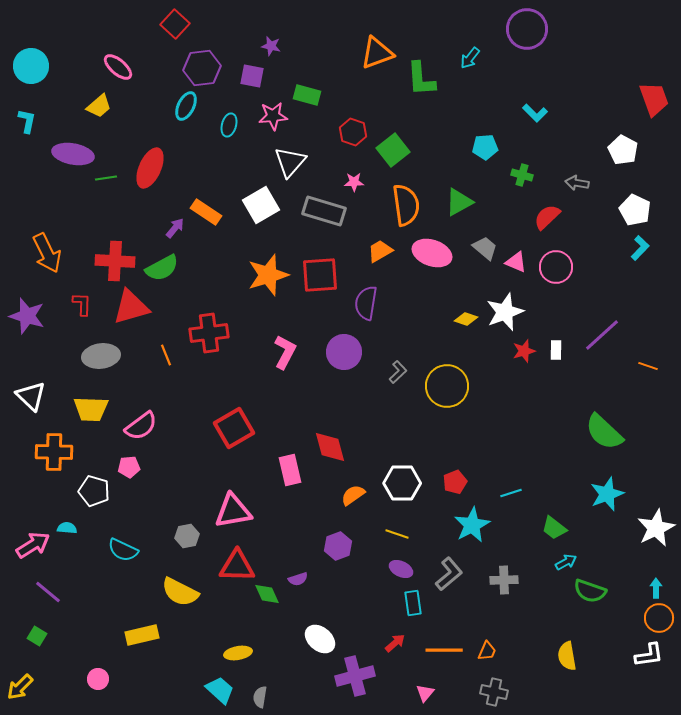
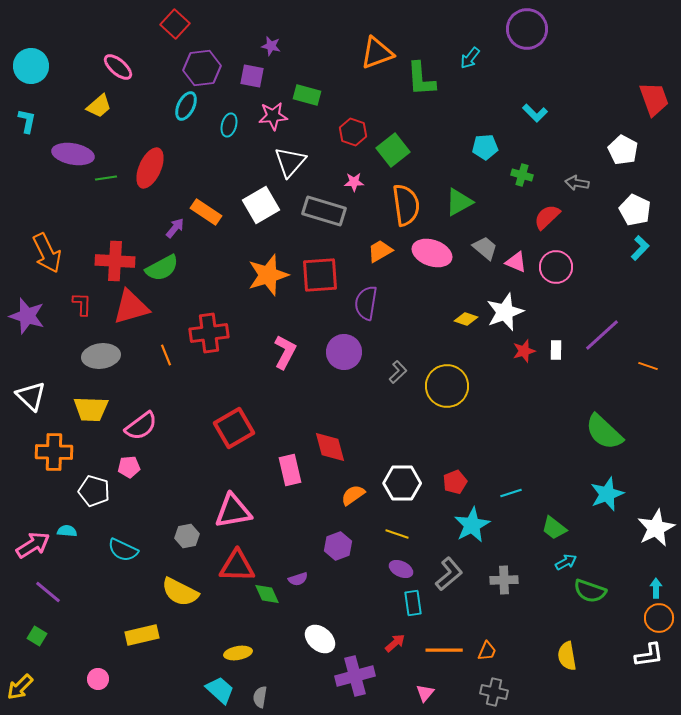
cyan semicircle at (67, 528): moved 3 px down
